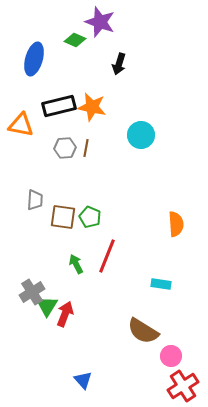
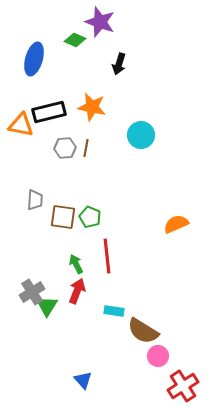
black rectangle: moved 10 px left, 6 px down
orange semicircle: rotated 110 degrees counterclockwise
red line: rotated 28 degrees counterclockwise
cyan rectangle: moved 47 px left, 27 px down
red arrow: moved 12 px right, 23 px up
pink circle: moved 13 px left
